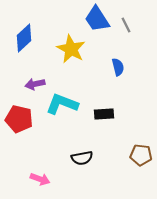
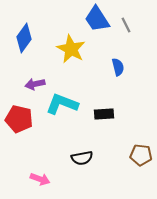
blue diamond: rotated 12 degrees counterclockwise
